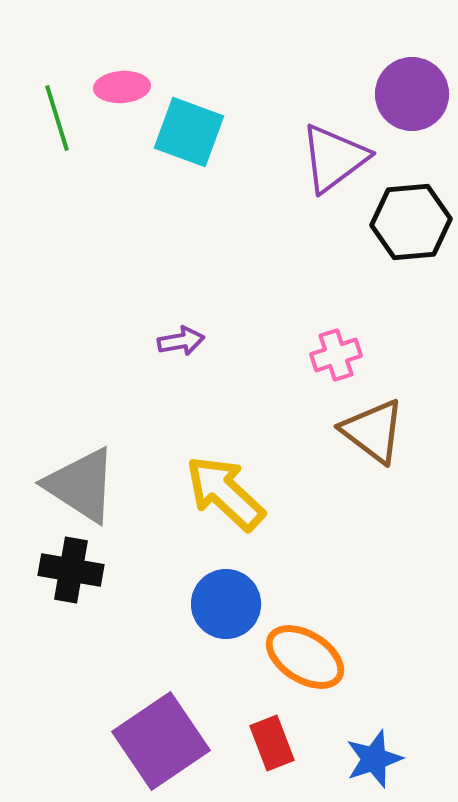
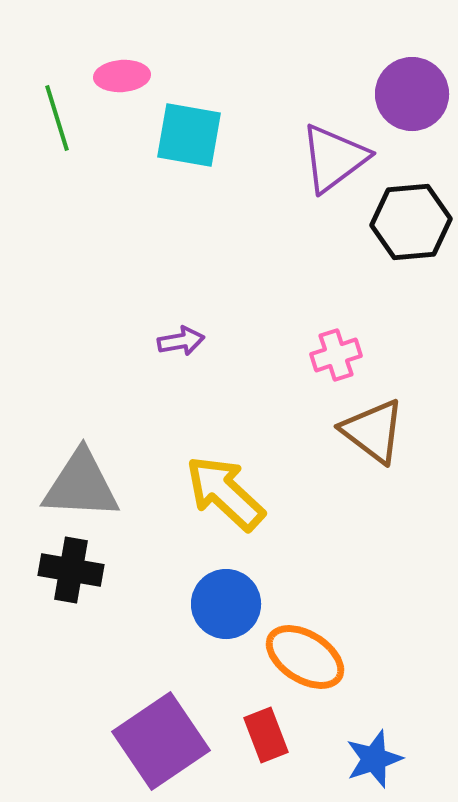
pink ellipse: moved 11 px up
cyan square: moved 3 px down; rotated 10 degrees counterclockwise
gray triangle: rotated 30 degrees counterclockwise
red rectangle: moved 6 px left, 8 px up
